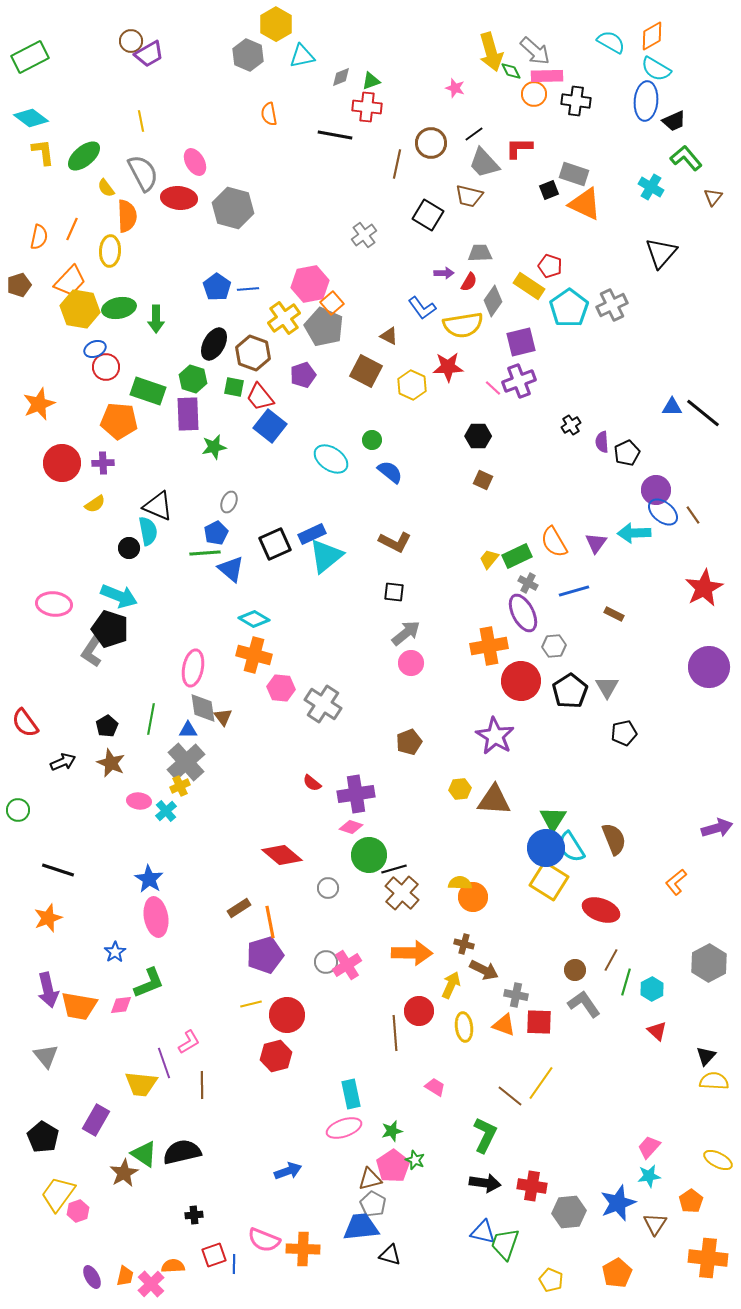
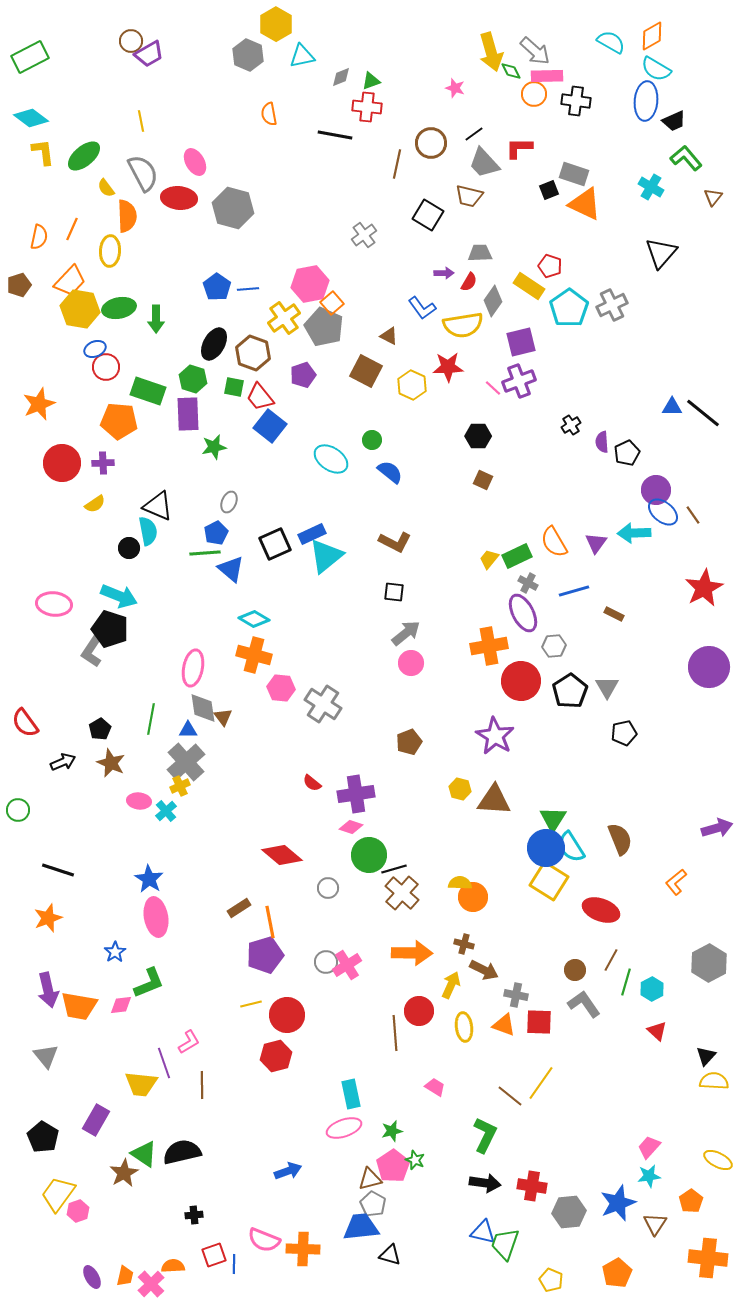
black pentagon at (107, 726): moved 7 px left, 3 px down
yellow hexagon at (460, 789): rotated 20 degrees clockwise
brown semicircle at (614, 839): moved 6 px right
